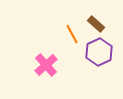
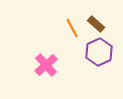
orange line: moved 6 px up
